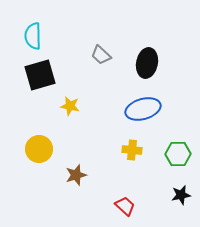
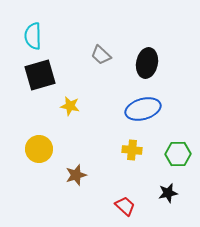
black star: moved 13 px left, 2 px up
